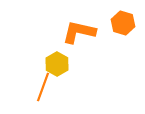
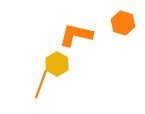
orange L-shape: moved 3 px left, 3 px down
orange line: moved 2 px left, 3 px up
